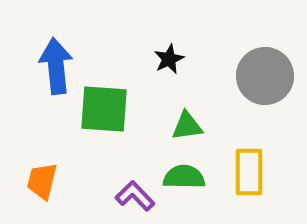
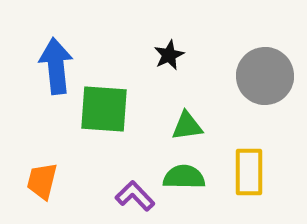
black star: moved 4 px up
